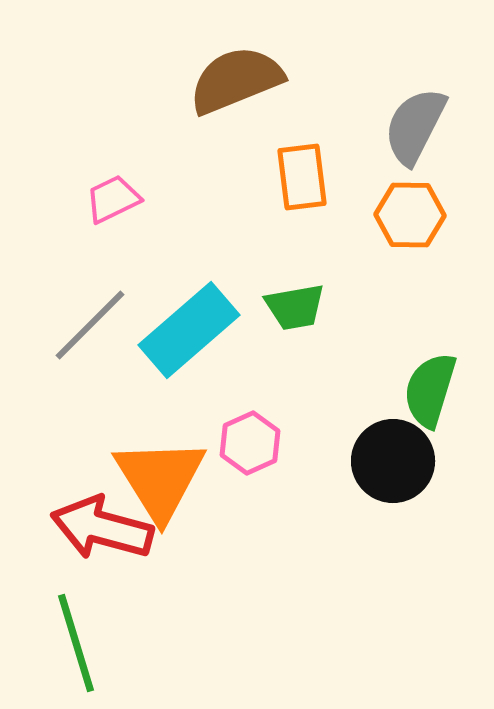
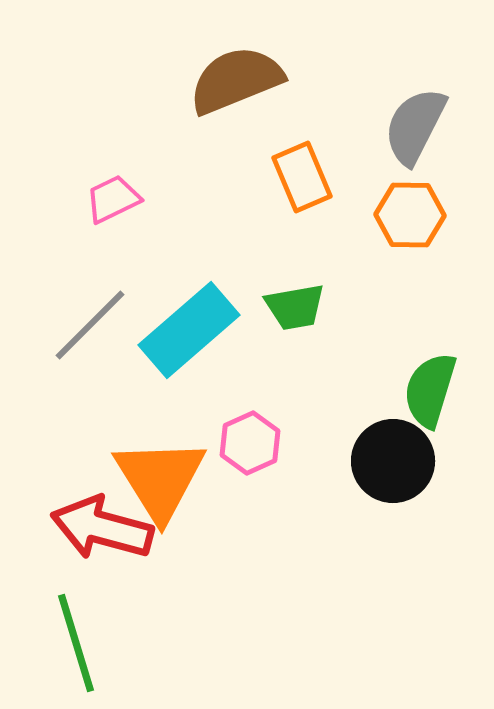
orange rectangle: rotated 16 degrees counterclockwise
